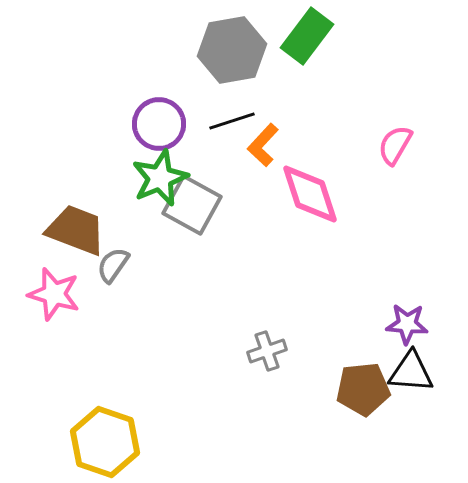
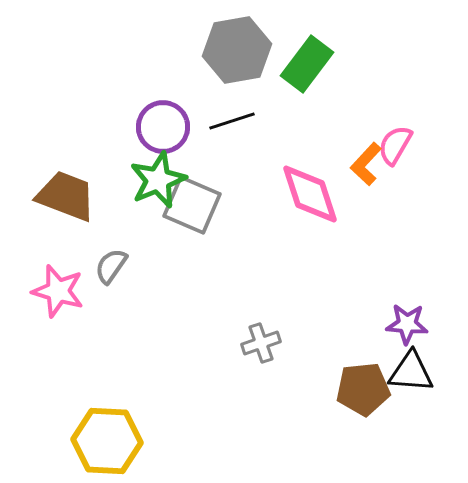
green rectangle: moved 28 px down
gray hexagon: moved 5 px right
purple circle: moved 4 px right, 3 px down
orange L-shape: moved 103 px right, 19 px down
green star: moved 2 px left, 2 px down
gray square: rotated 6 degrees counterclockwise
brown trapezoid: moved 10 px left, 34 px up
gray semicircle: moved 2 px left, 1 px down
pink star: moved 4 px right, 3 px up
gray cross: moved 6 px left, 8 px up
yellow hexagon: moved 2 px right, 1 px up; rotated 16 degrees counterclockwise
